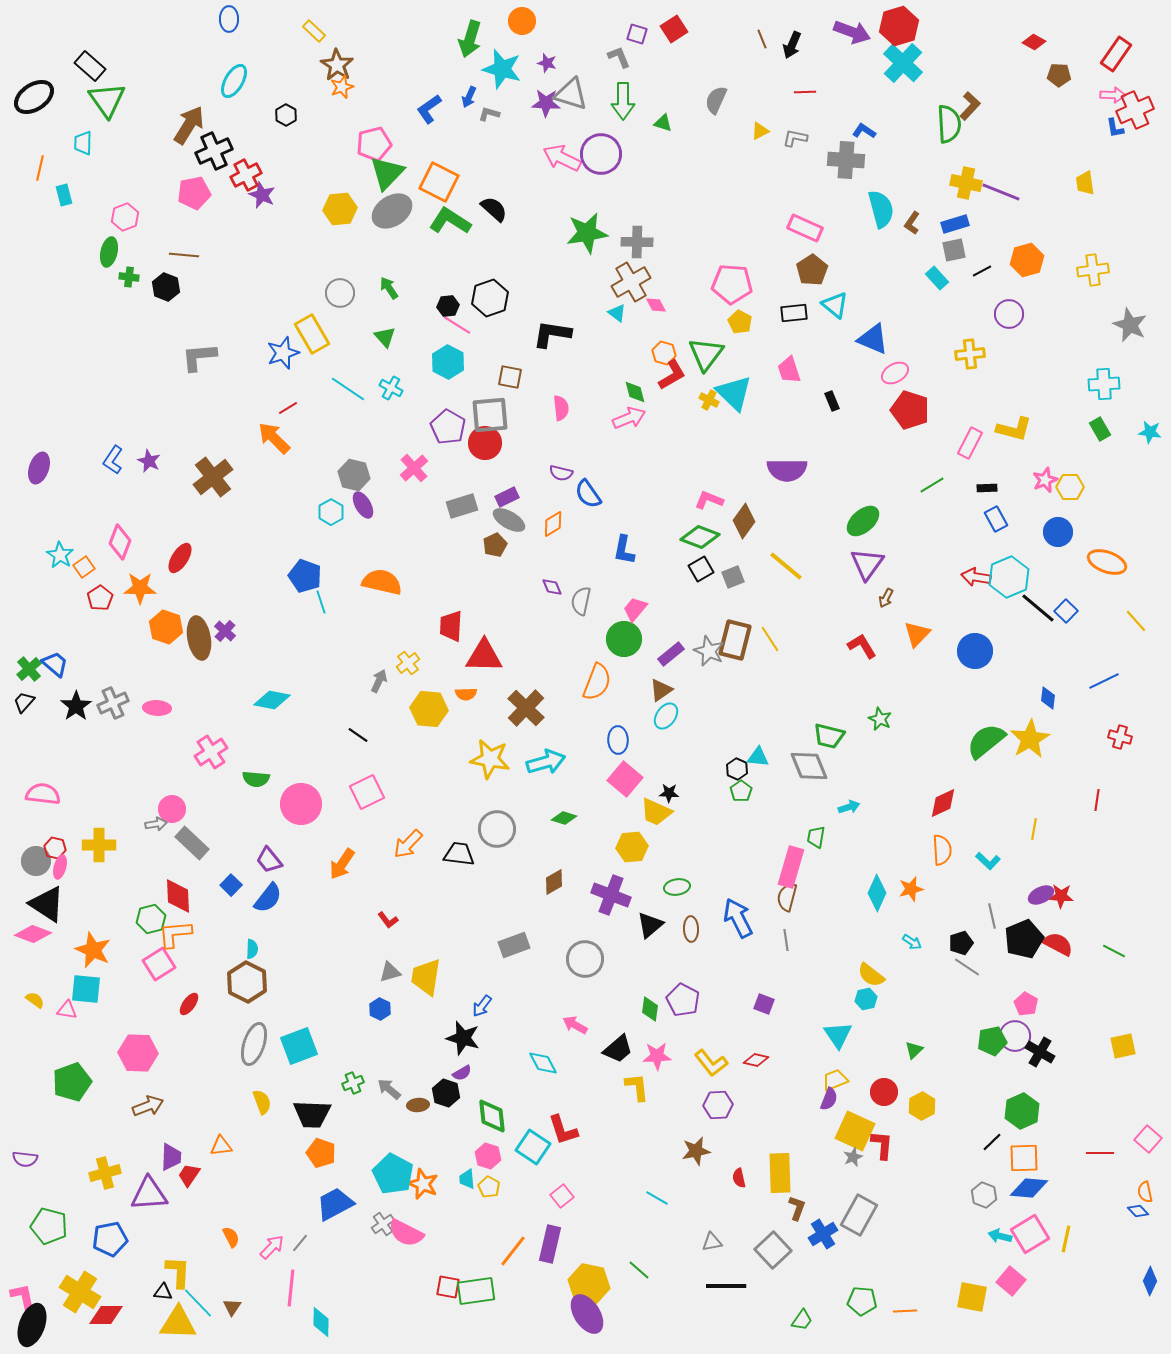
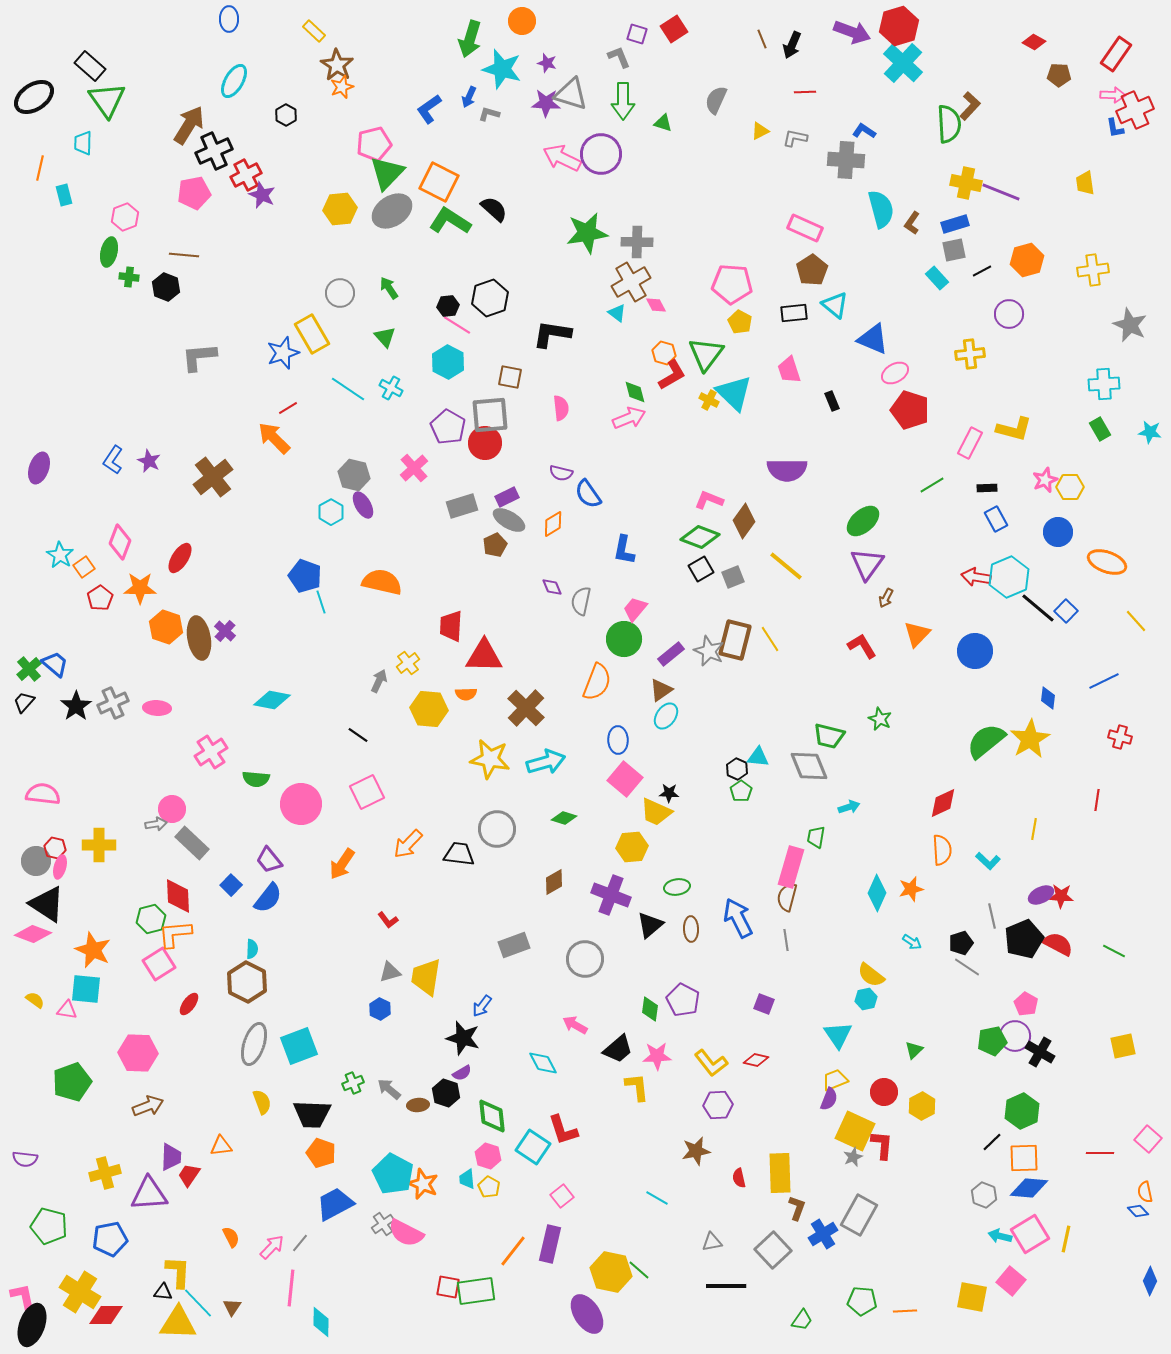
yellow hexagon at (589, 1284): moved 22 px right, 12 px up
